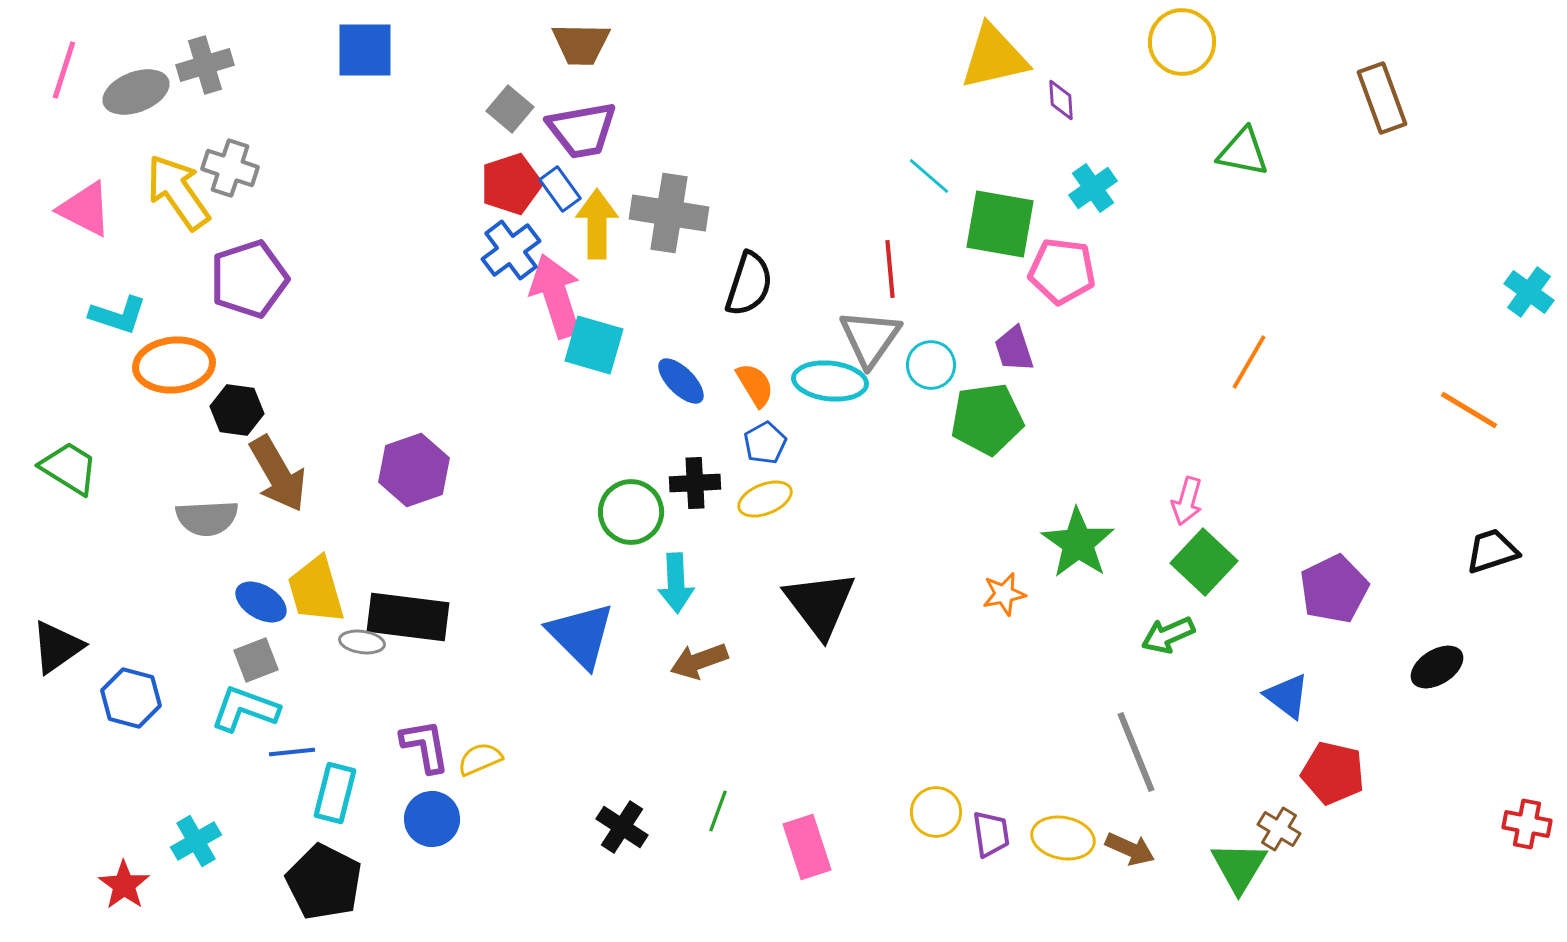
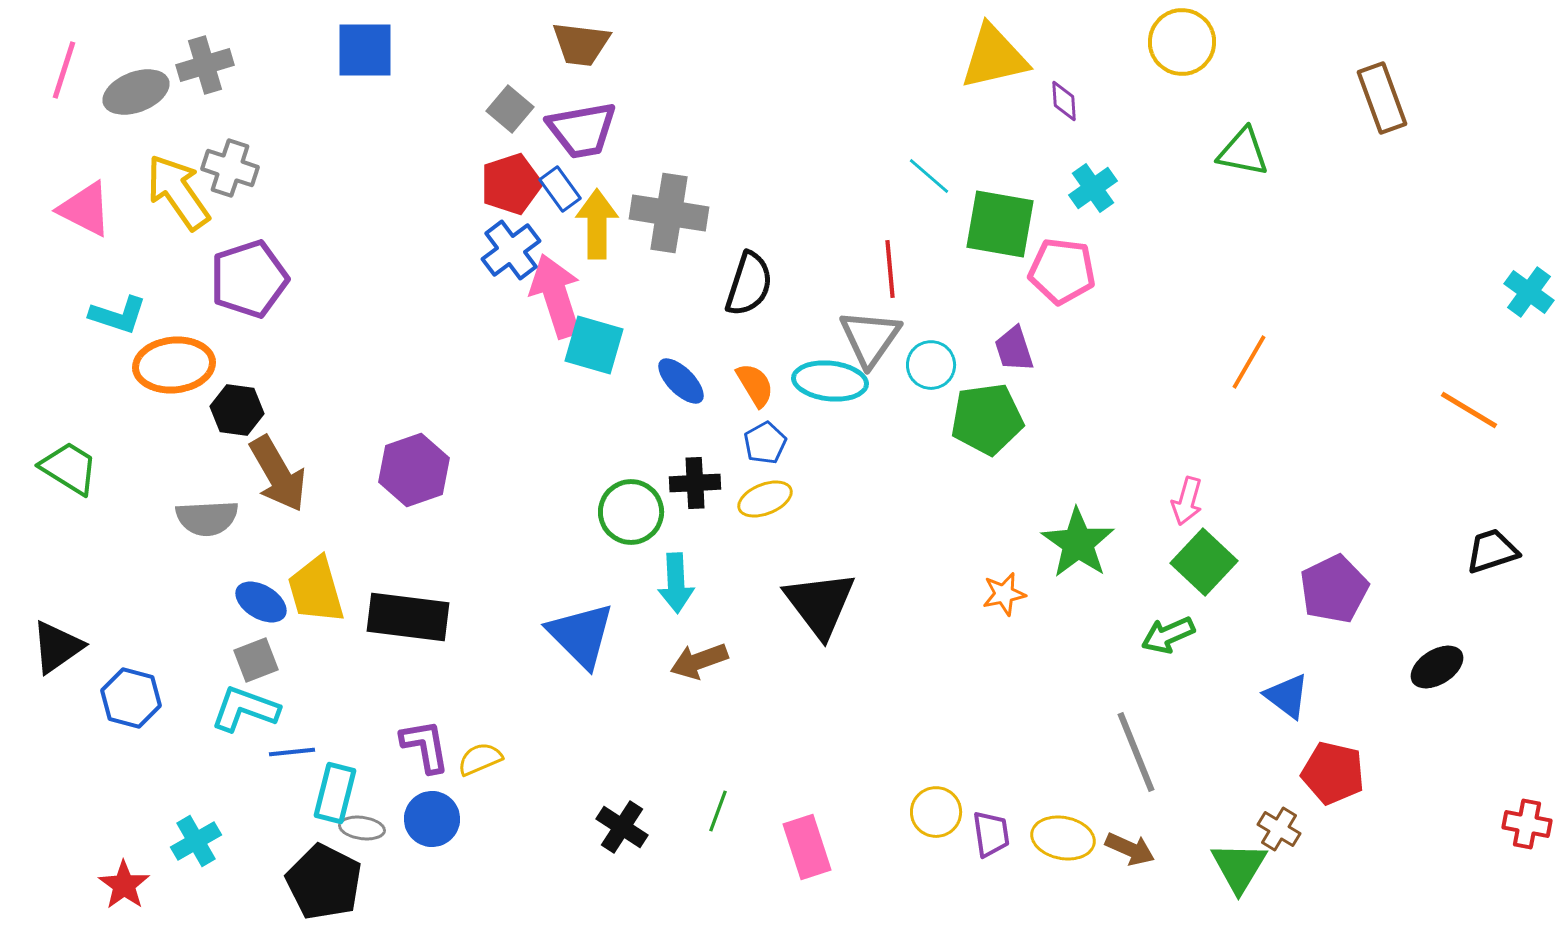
brown trapezoid at (581, 44): rotated 6 degrees clockwise
purple diamond at (1061, 100): moved 3 px right, 1 px down
gray ellipse at (362, 642): moved 186 px down
